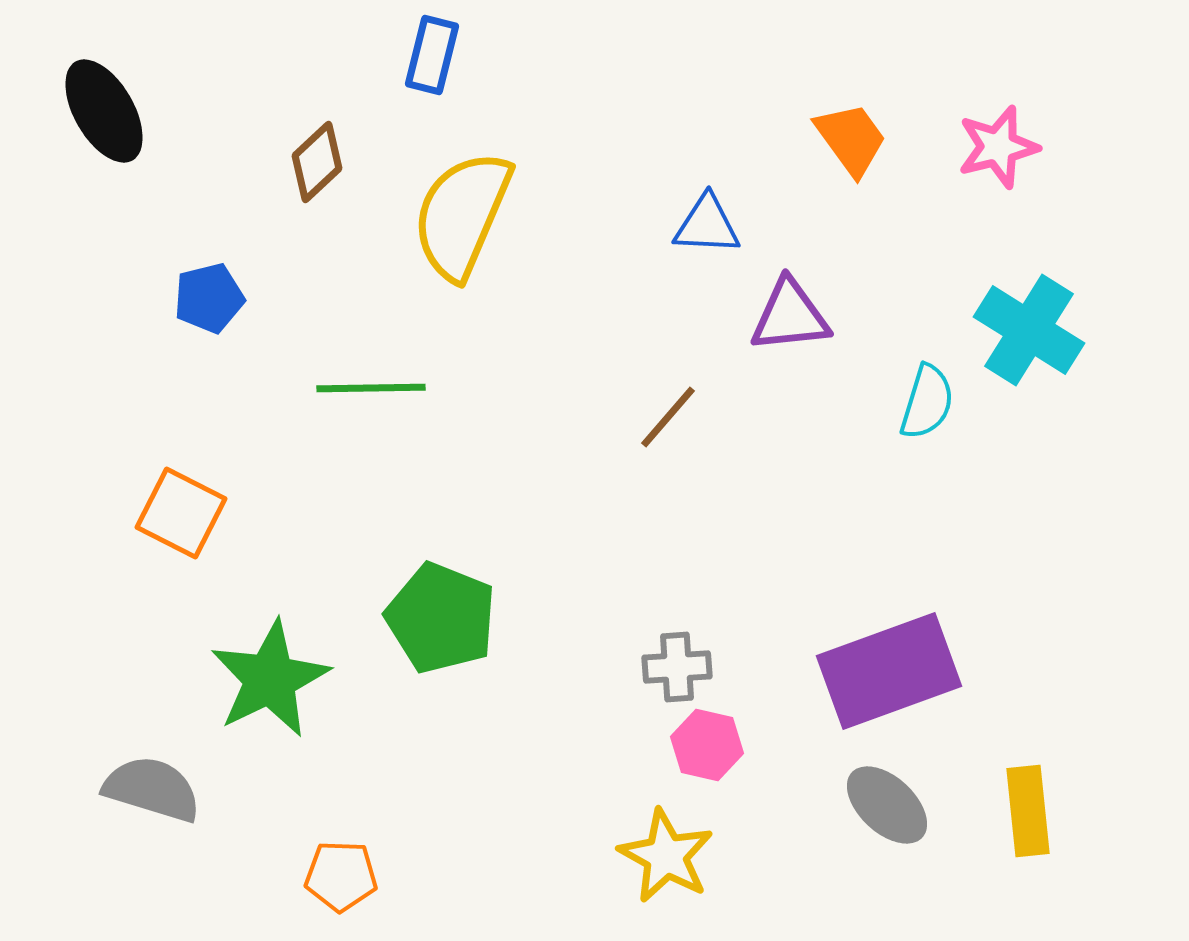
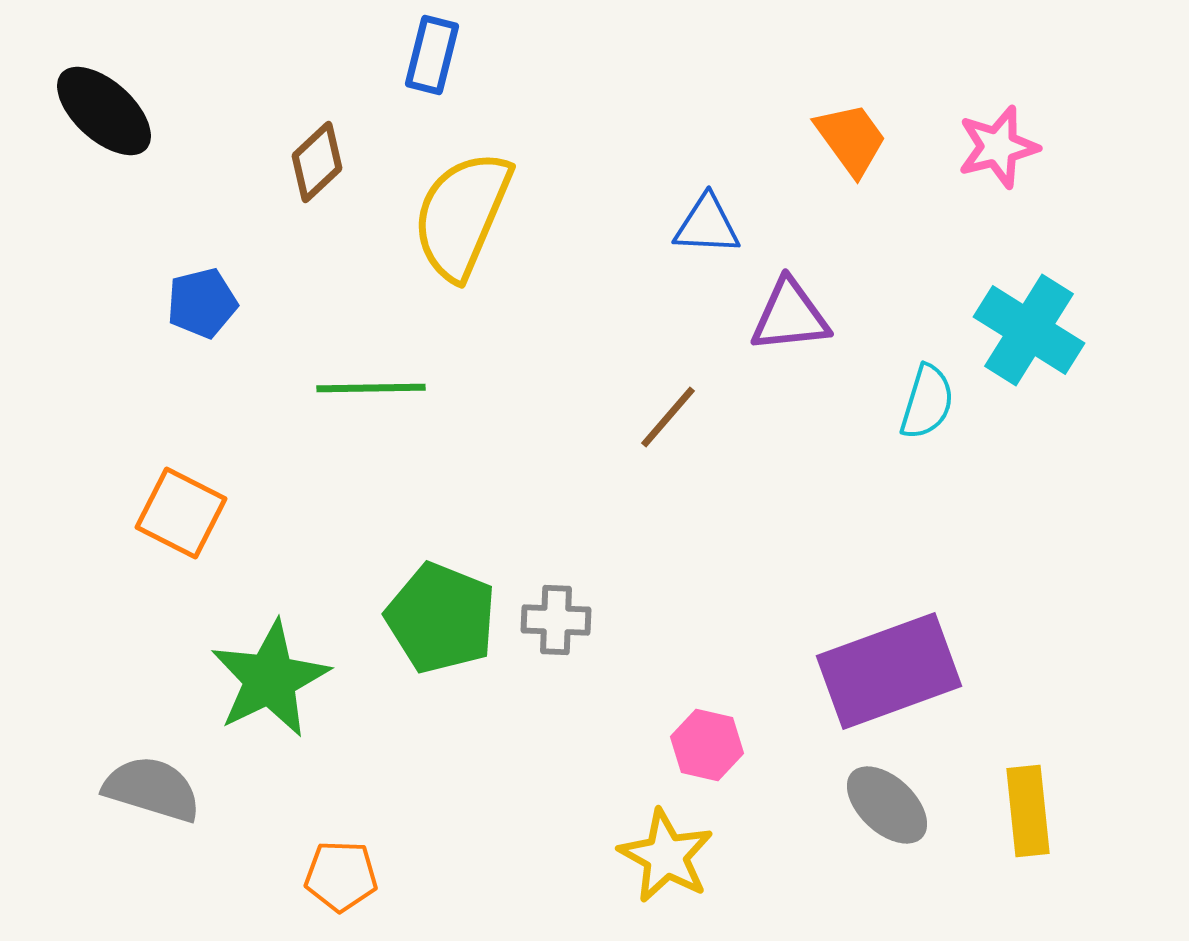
black ellipse: rotated 18 degrees counterclockwise
blue pentagon: moved 7 px left, 5 px down
gray cross: moved 121 px left, 47 px up; rotated 6 degrees clockwise
